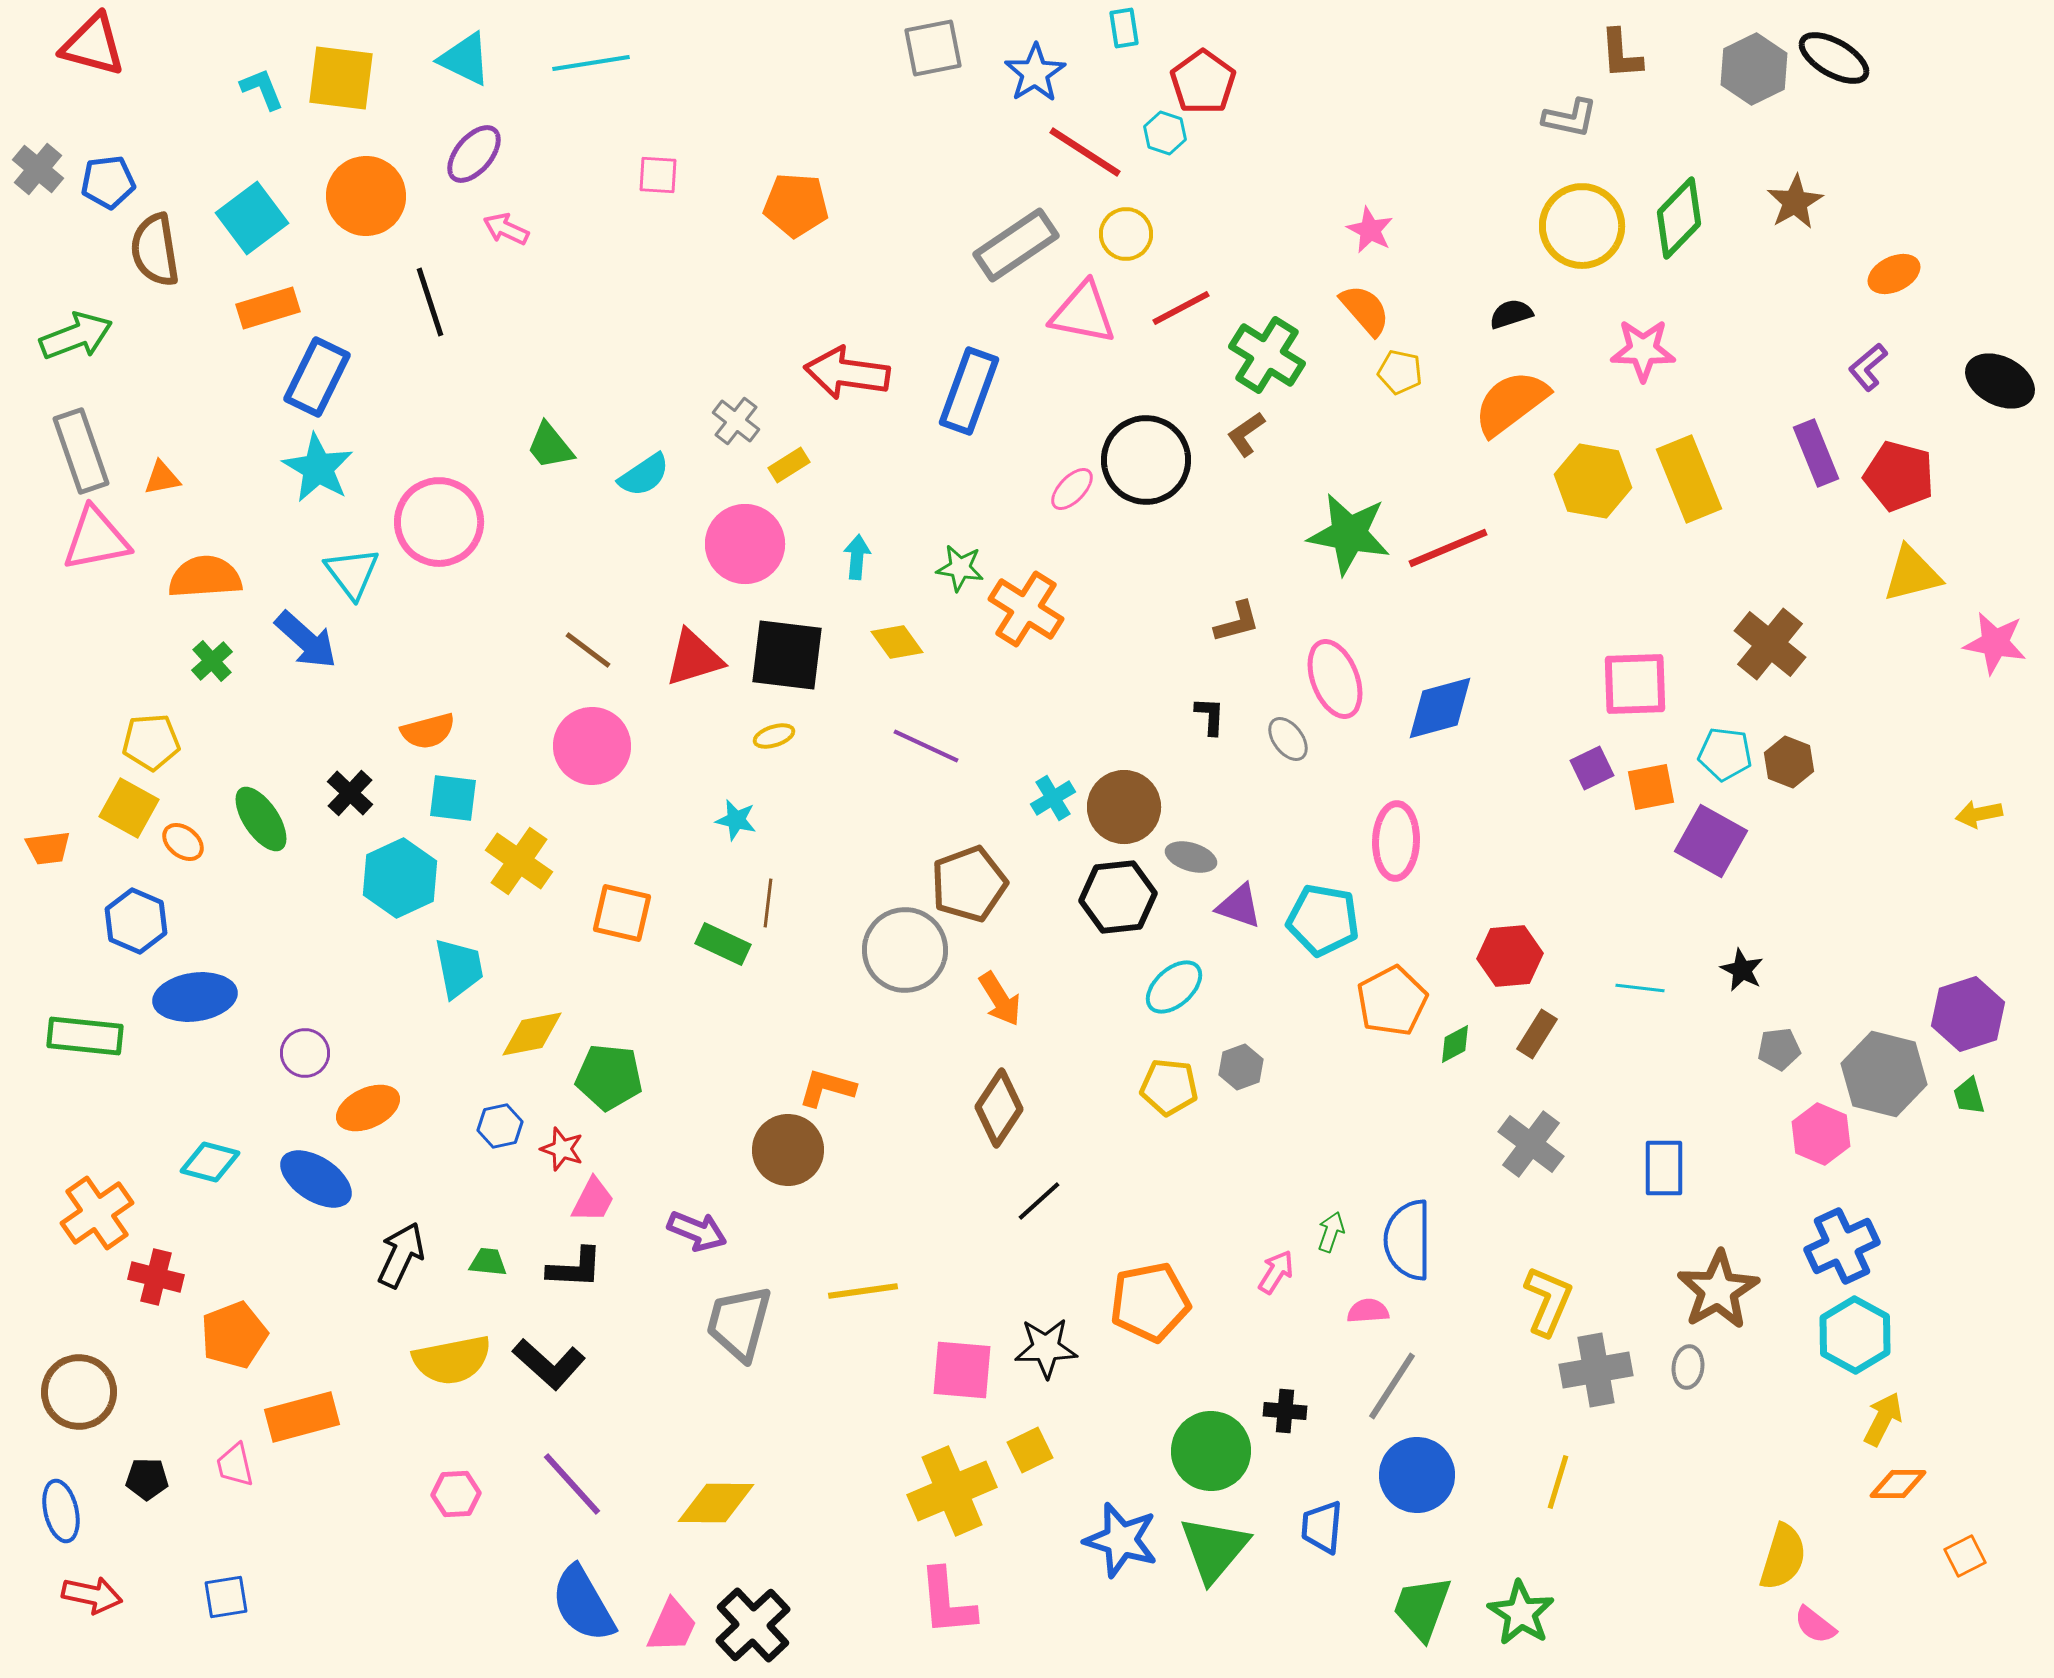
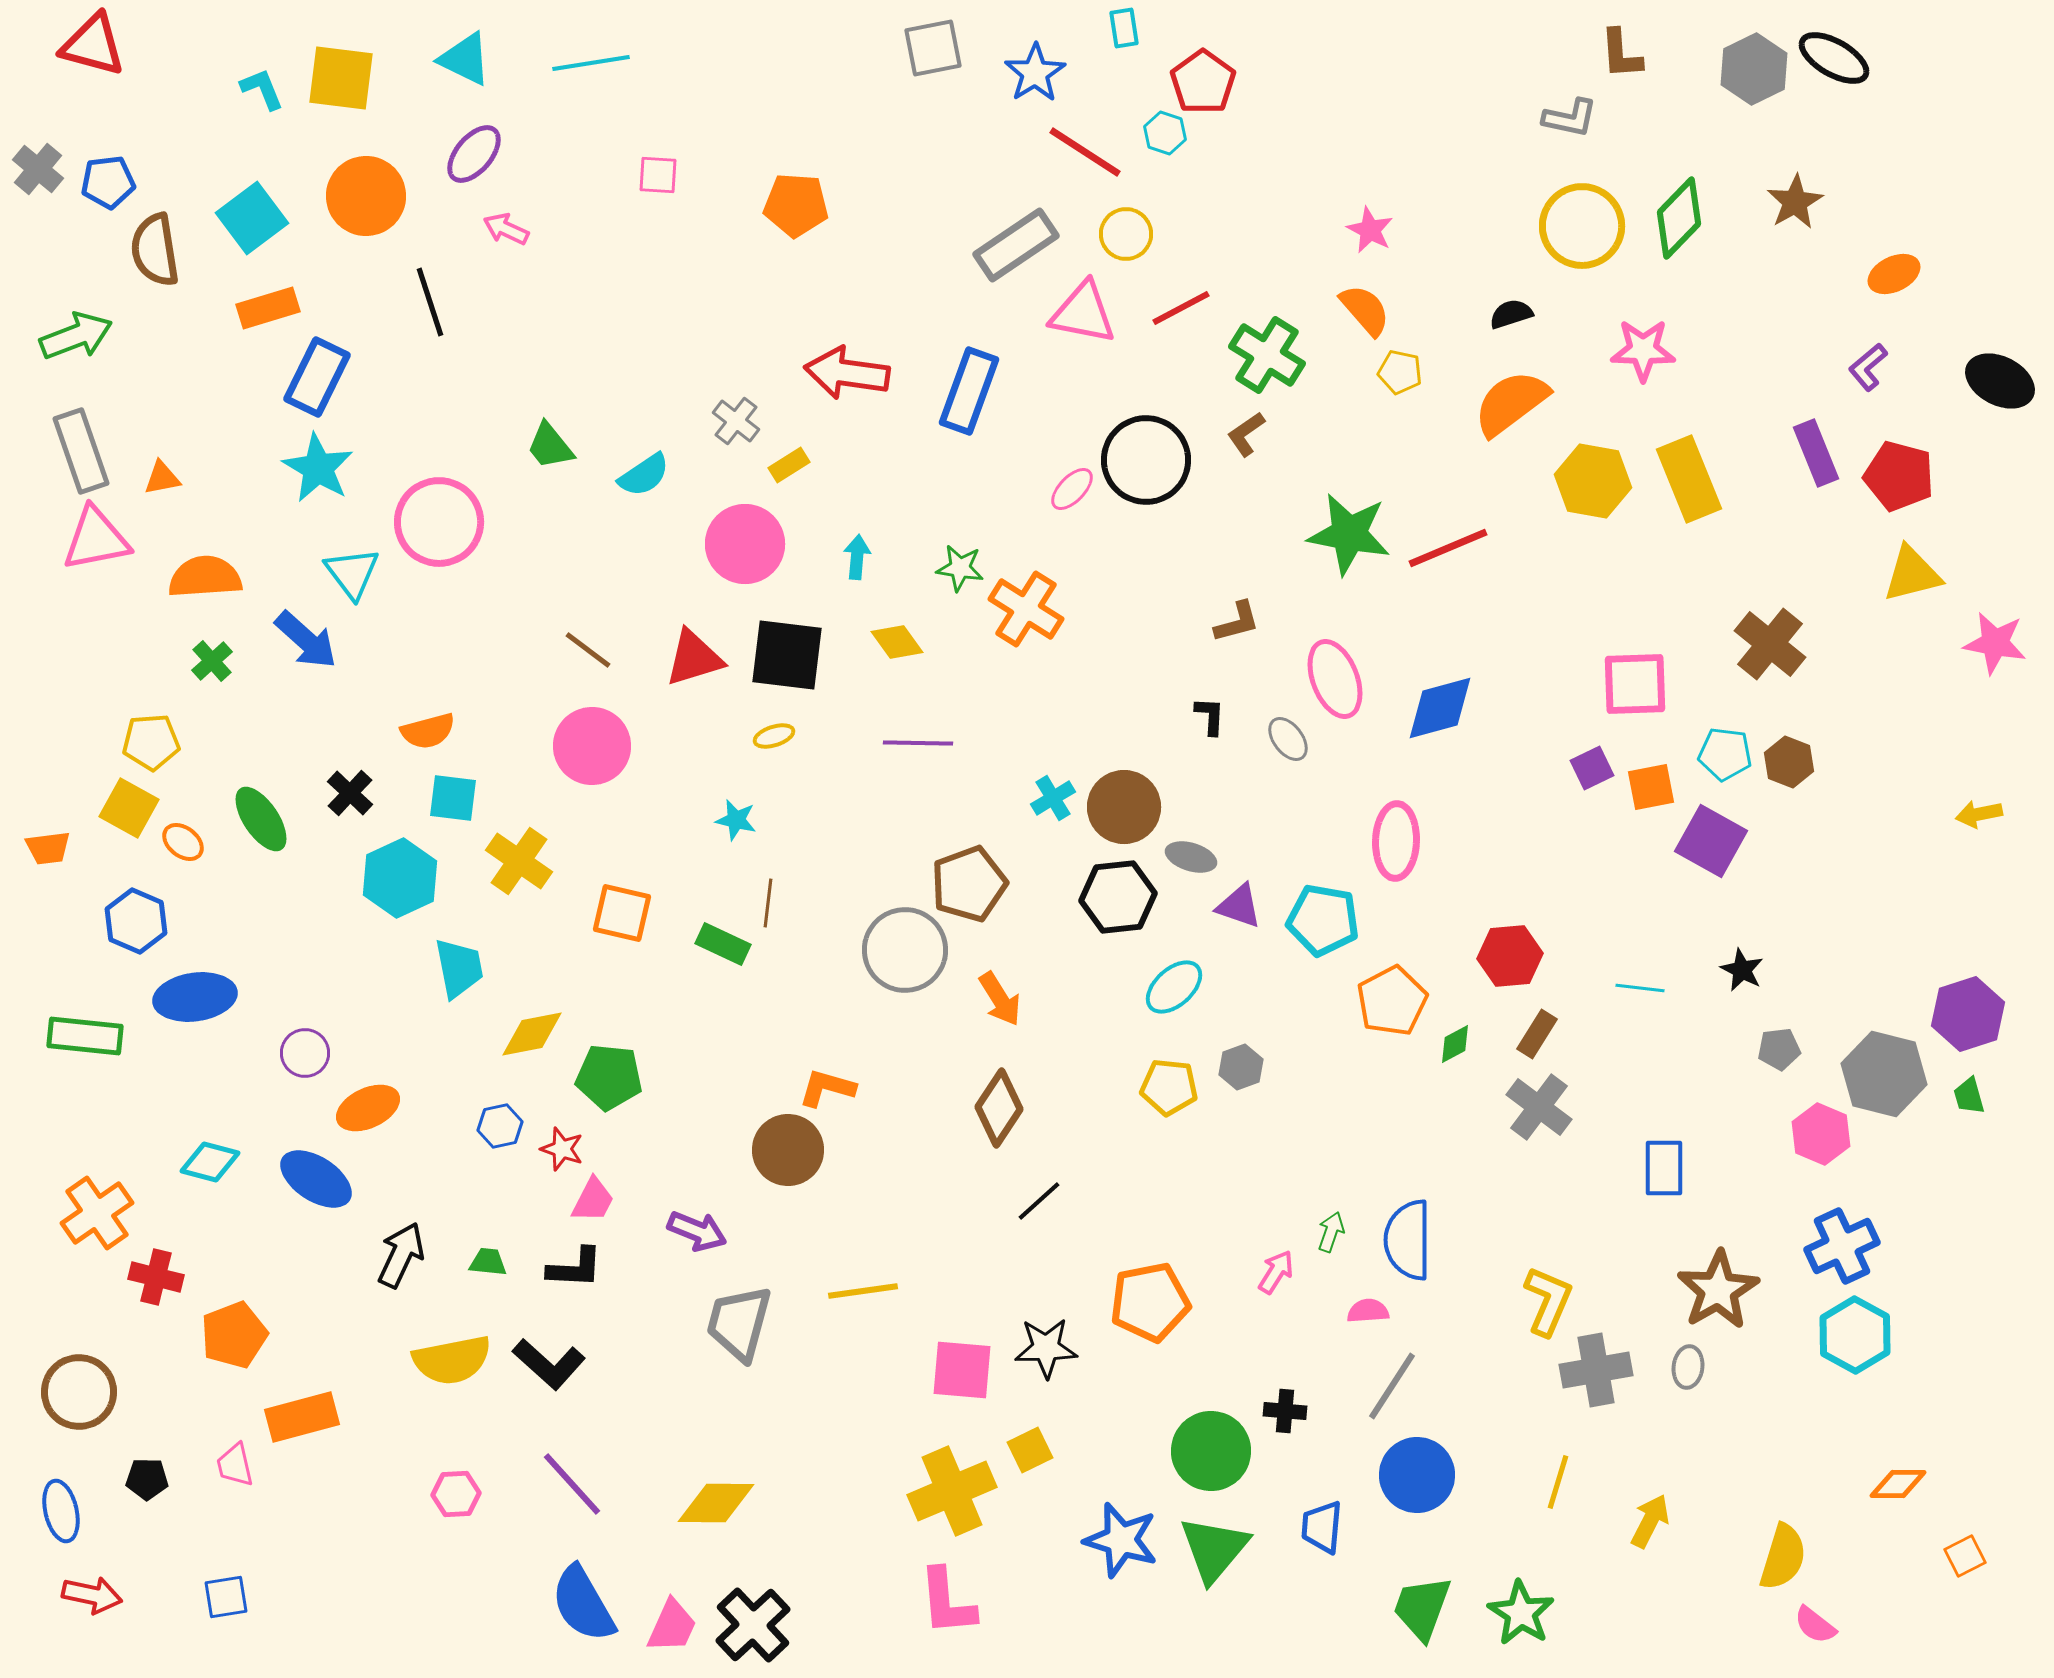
purple line at (926, 746): moved 8 px left, 3 px up; rotated 24 degrees counterclockwise
gray cross at (1531, 1144): moved 8 px right, 37 px up
yellow arrow at (1883, 1419): moved 233 px left, 102 px down
